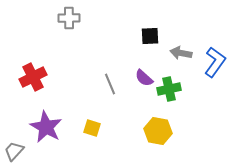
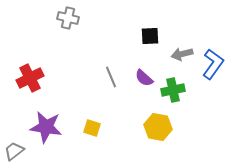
gray cross: moved 1 px left; rotated 15 degrees clockwise
gray arrow: moved 1 px right, 1 px down; rotated 25 degrees counterclockwise
blue L-shape: moved 2 px left, 2 px down
red cross: moved 3 px left, 1 px down
gray line: moved 1 px right, 7 px up
green cross: moved 4 px right, 1 px down
purple star: rotated 20 degrees counterclockwise
yellow hexagon: moved 4 px up
gray trapezoid: rotated 10 degrees clockwise
